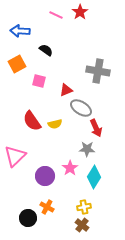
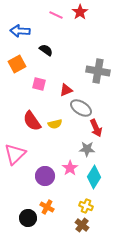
pink square: moved 3 px down
pink triangle: moved 2 px up
yellow cross: moved 2 px right, 1 px up; rotated 32 degrees clockwise
